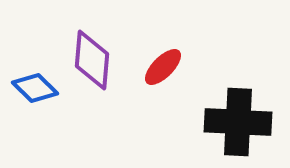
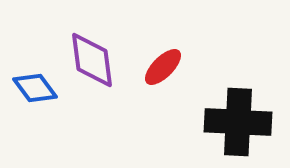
purple diamond: rotated 12 degrees counterclockwise
blue diamond: rotated 9 degrees clockwise
